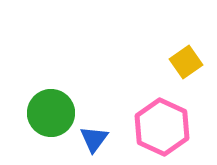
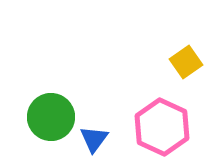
green circle: moved 4 px down
